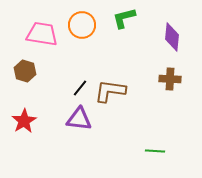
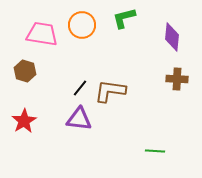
brown cross: moved 7 px right
